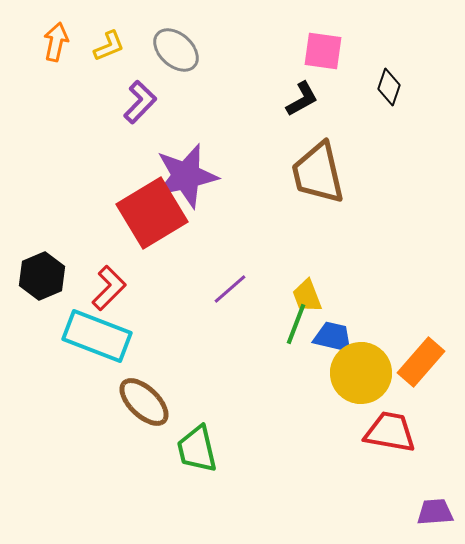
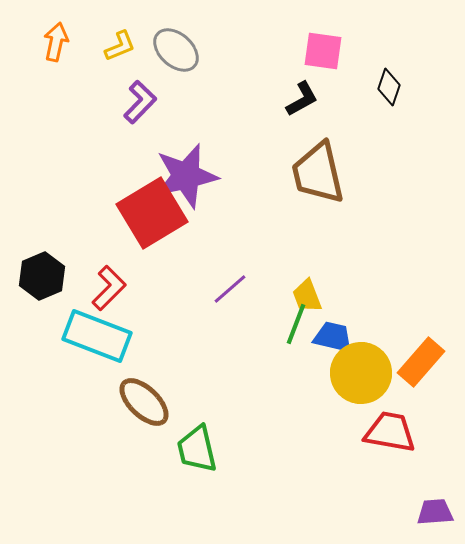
yellow L-shape: moved 11 px right
